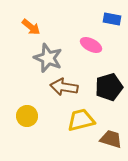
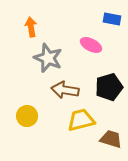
orange arrow: rotated 138 degrees counterclockwise
brown arrow: moved 1 px right, 3 px down
